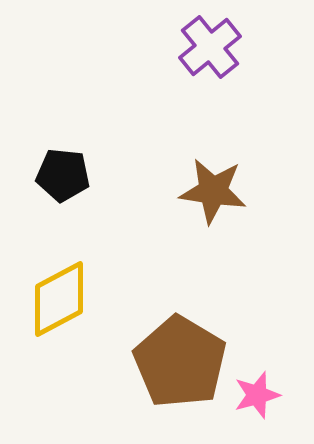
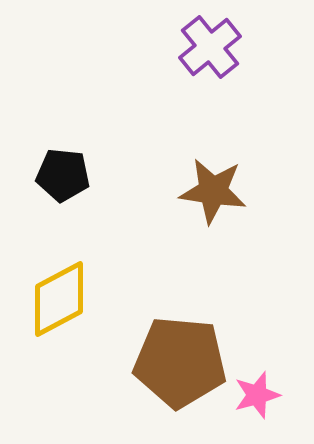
brown pentagon: rotated 26 degrees counterclockwise
